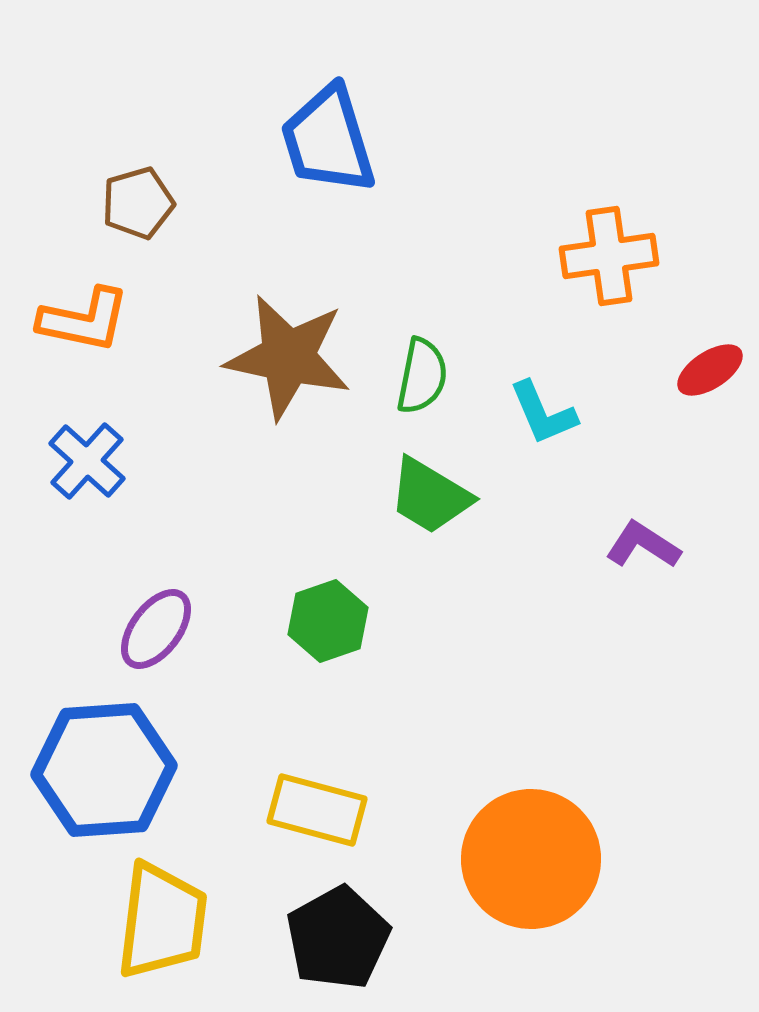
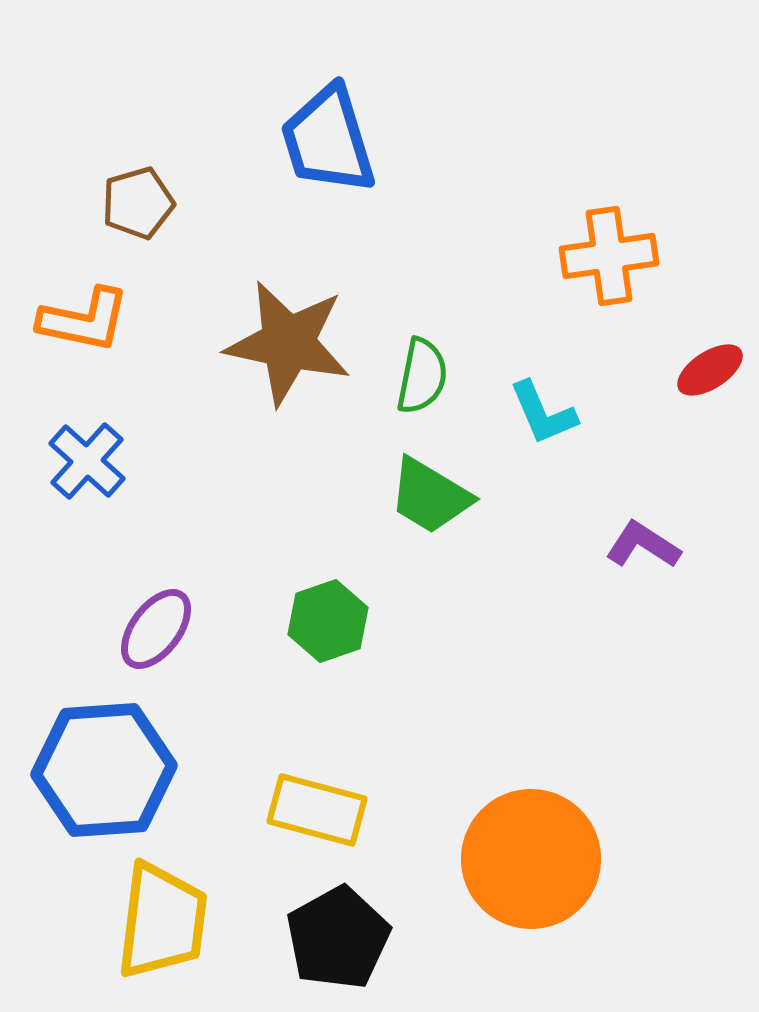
brown star: moved 14 px up
